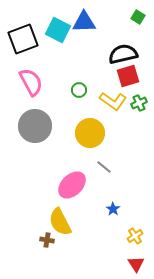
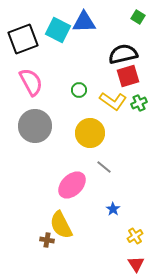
yellow semicircle: moved 1 px right, 3 px down
